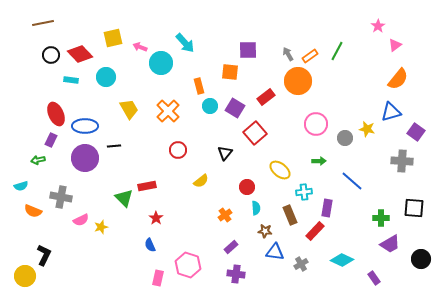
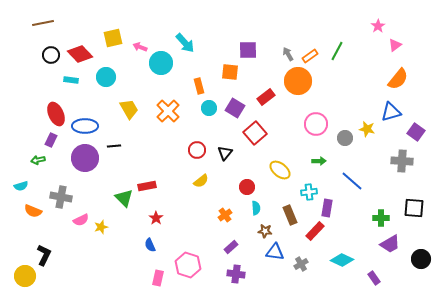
cyan circle at (210, 106): moved 1 px left, 2 px down
red circle at (178, 150): moved 19 px right
cyan cross at (304, 192): moved 5 px right
